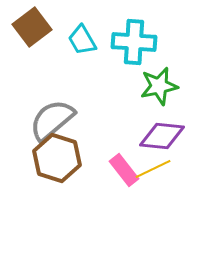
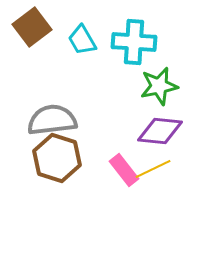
gray semicircle: rotated 33 degrees clockwise
purple diamond: moved 2 px left, 5 px up
